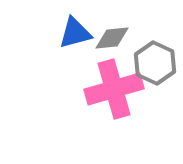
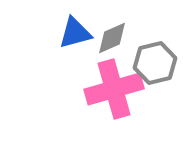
gray diamond: rotated 18 degrees counterclockwise
gray hexagon: rotated 21 degrees clockwise
